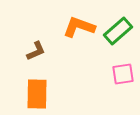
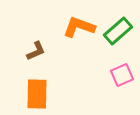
pink square: moved 1 px left, 1 px down; rotated 15 degrees counterclockwise
